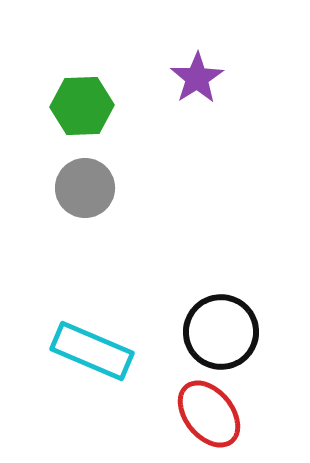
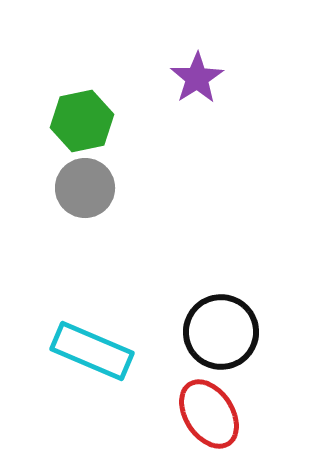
green hexagon: moved 15 px down; rotated 10 degrees counterclockwise
red ellipse: rotated 6 degrees clockwise
